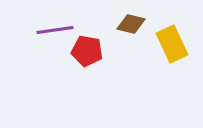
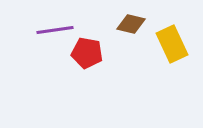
red pentagon: moved 2 px down
